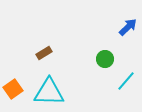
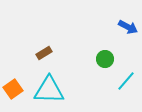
blue arrow: rotated 72 degrees clockwise
cyan triangle: moved 2 px up
